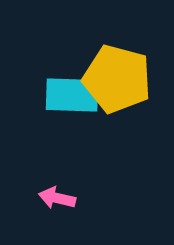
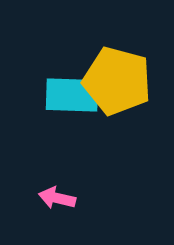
yellow pentagon: moved 2 px down
